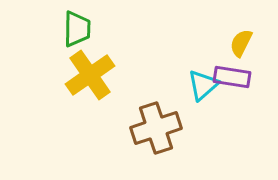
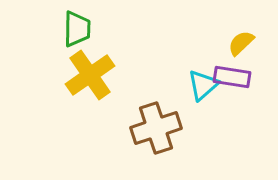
yellow semicircle: rotated 20 degrees clockwise
